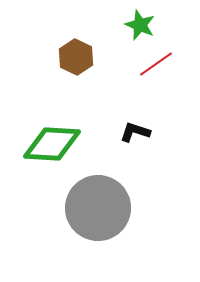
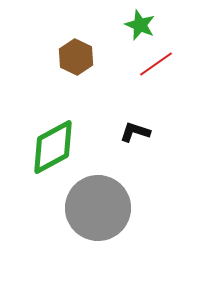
green diamond: moved 1 px right, 3 px down; rotated 32 degrees counterclockwise
